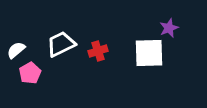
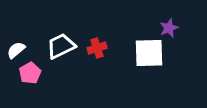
white trapezoid: moved 2 px down
red cross: moved 1 px left, 3 px up
